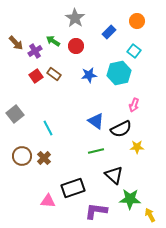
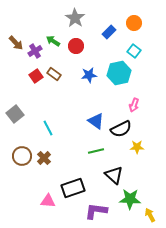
orange circle: moved 3 px left, 2 px down
